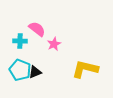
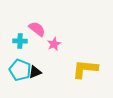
yellow L-shape: rotated 8 degrees counterclockwise
